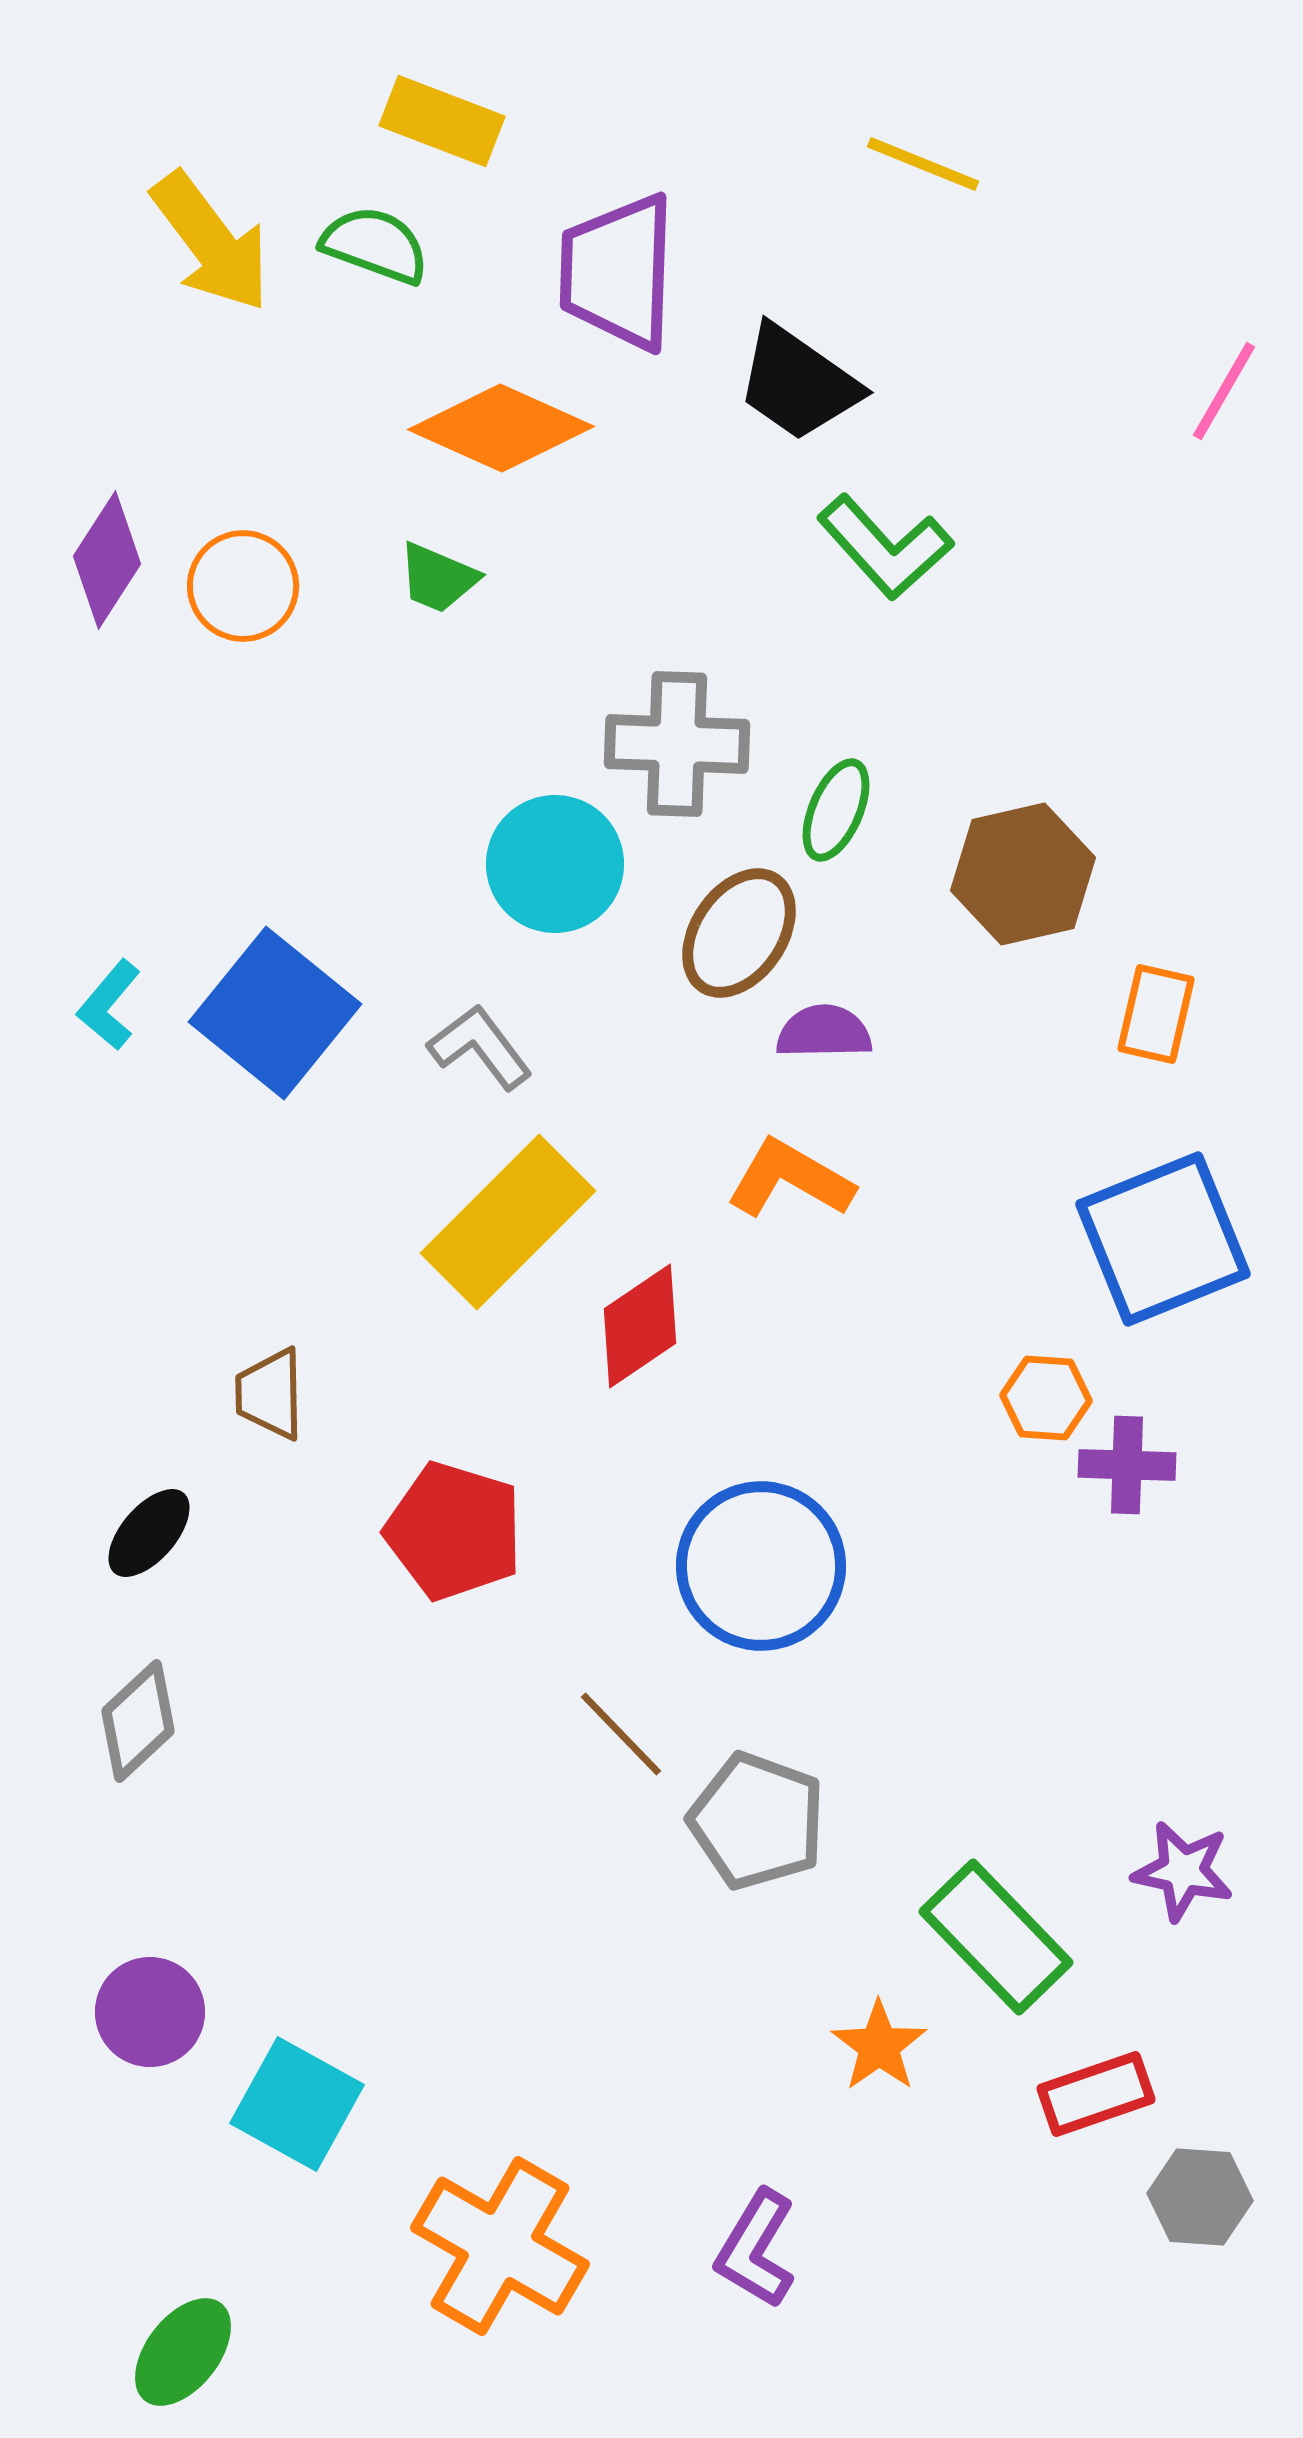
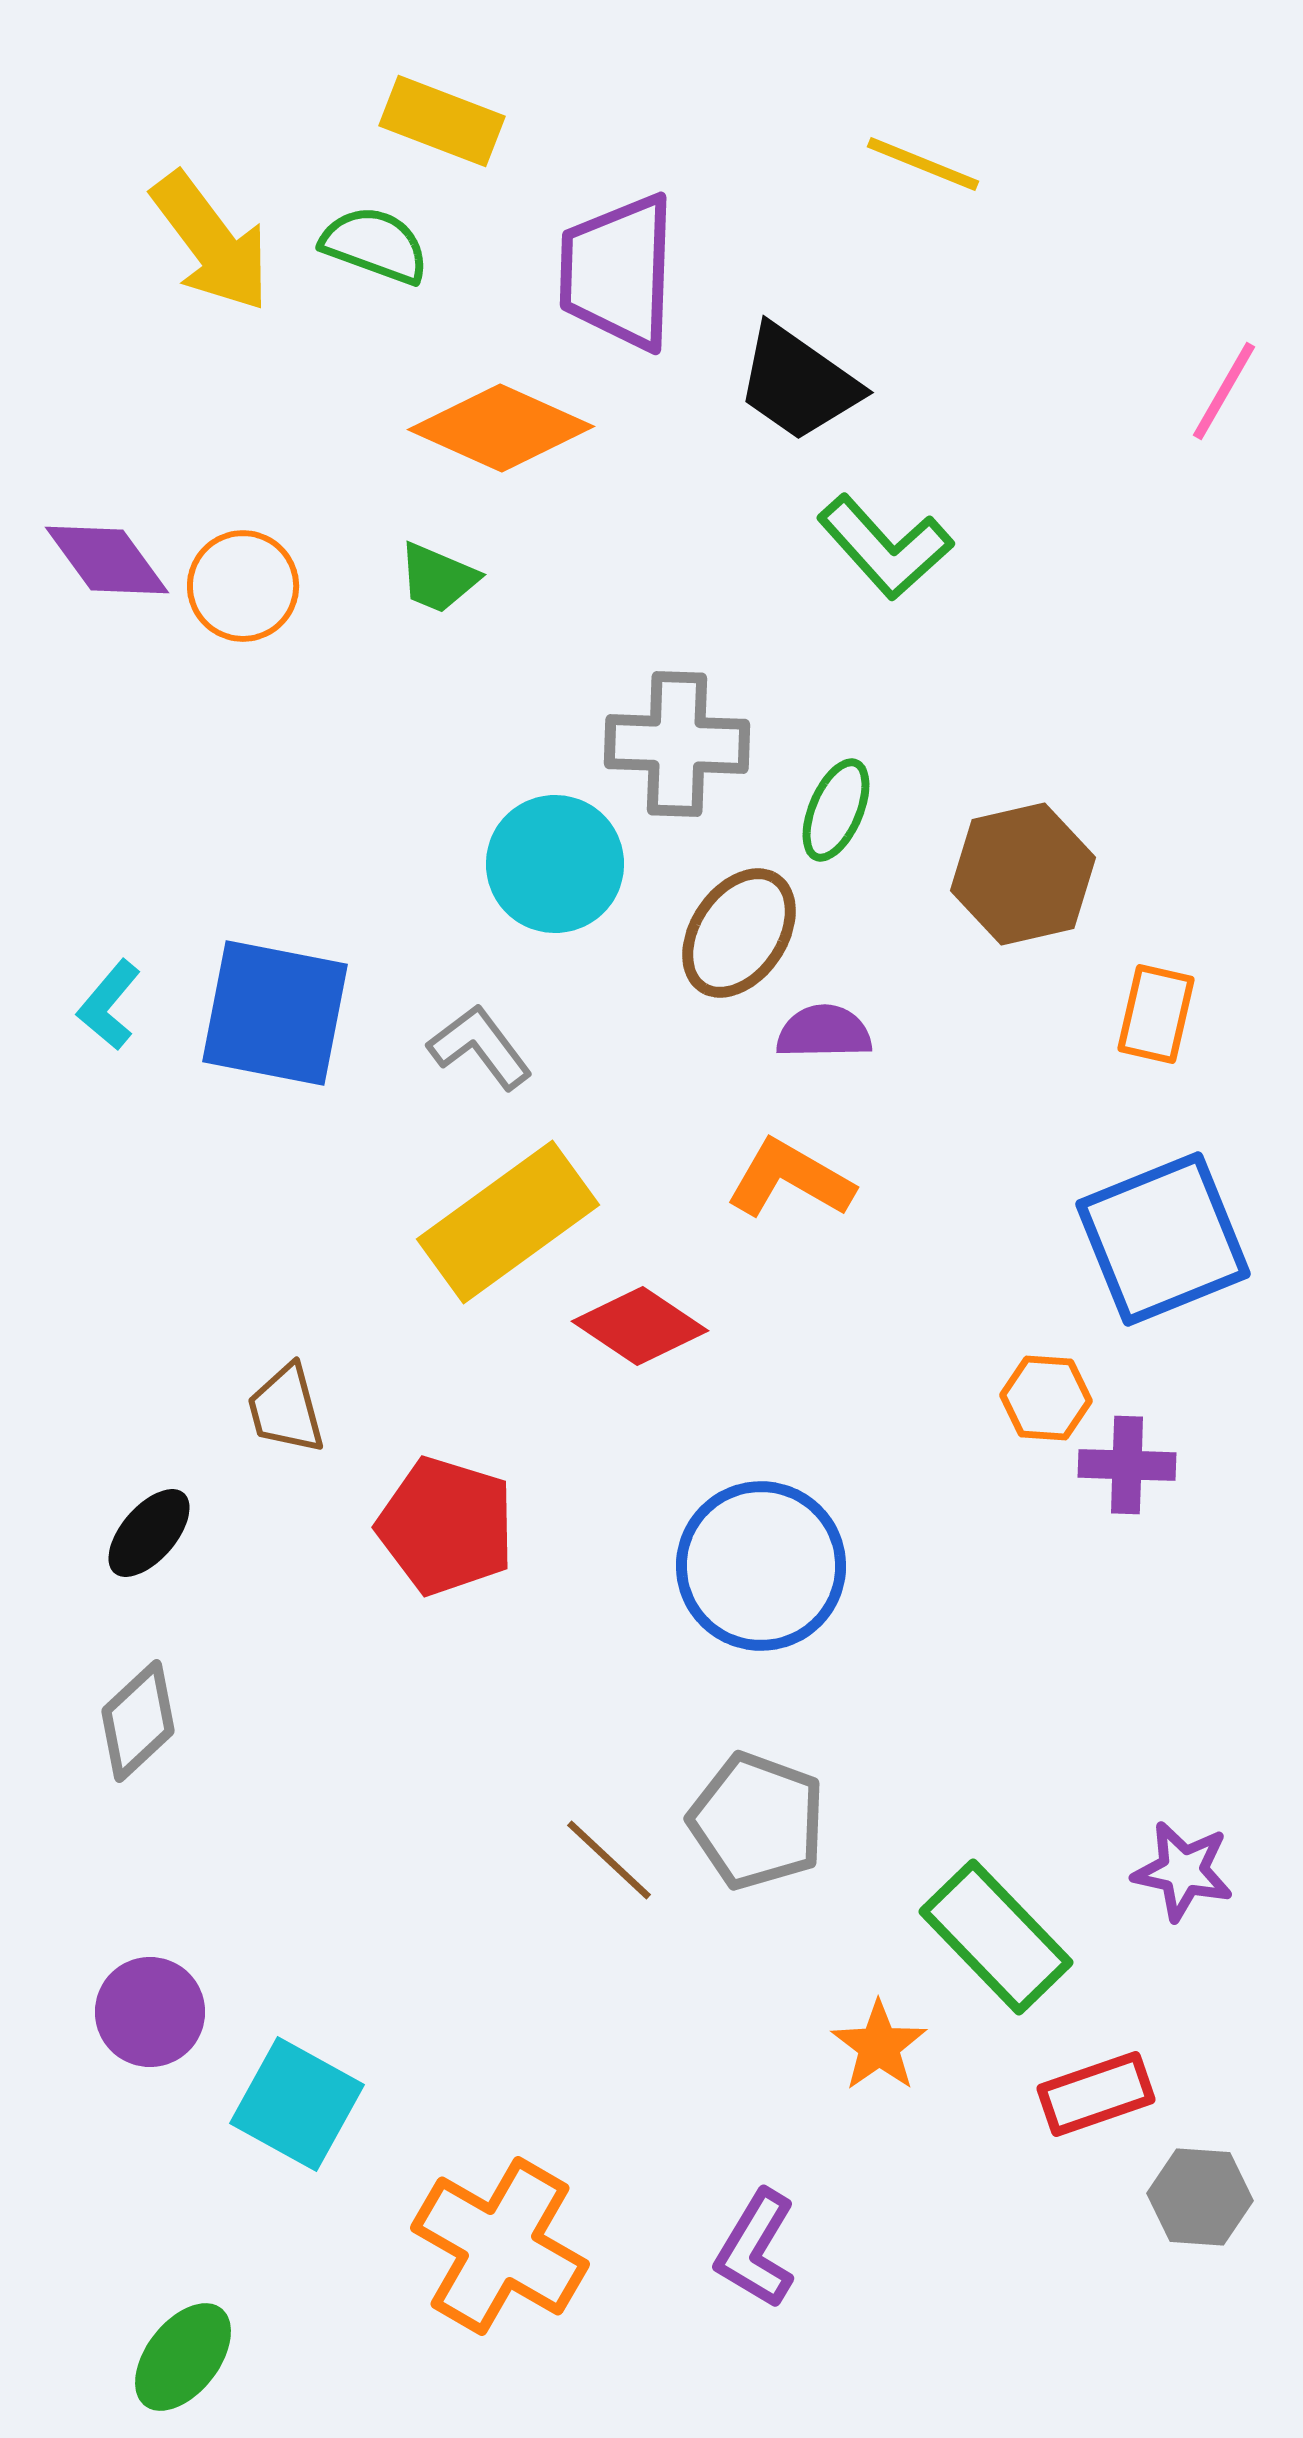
purple diamond at (107, 560): rotated 69 degrees counterclockwise
blue square at (275, 1013): rotated 28 degrees counterclockwise
yellow rectangle at (508, 1222): rotated 9 degrees clockwise
red diamond at (640, 1326): rotated 68 degrees clockwise
brown trapezoid at (270, 1394): moved 16 px right, 15 px down; rotated 14 degrees counterclockwise
red pentagon at (454, 1531): moved 8 px left, 5 px up
brown line at (621, 1734): moved 12 px left, 126 px down; rotated 3 degrees counterclockwise
green ellipse at (183, 2352): moved 5 px down
